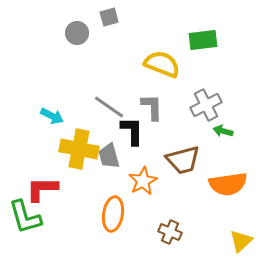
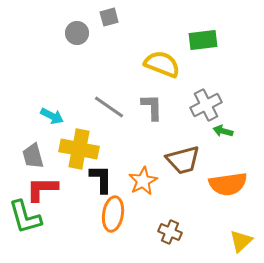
black L-shape: moved 31 px left, 48 px down
gray trapezoid: moved 76 px left
